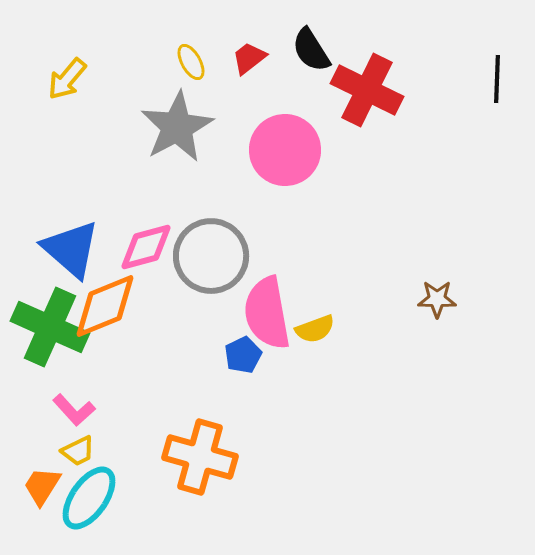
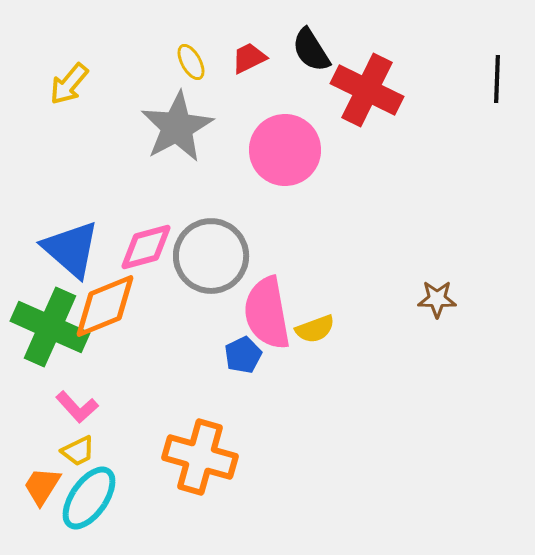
red trapezoid: rotated 12 degrees clockwise
yellow arrow: moved 2 px right, 5 px down
pink L-shape: moved 3 px right, 3 px up
